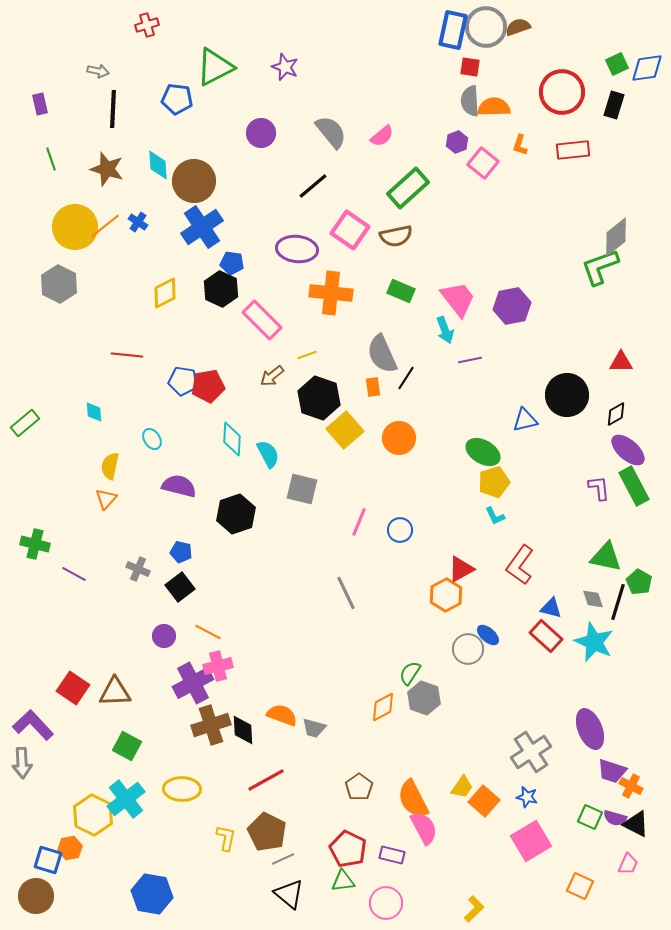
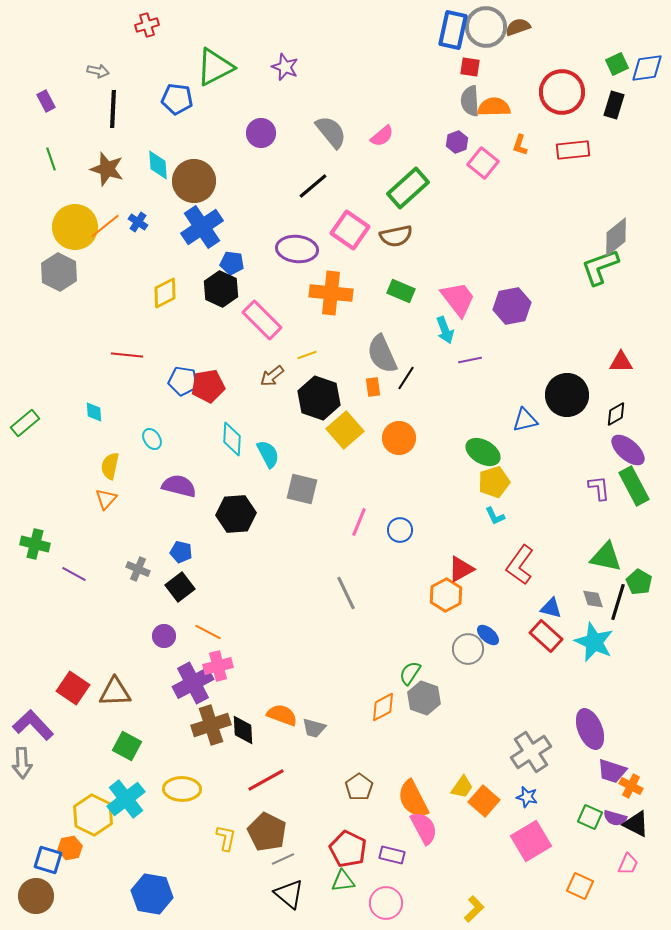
purple rectangle at (40, 104): moved 6 px right, 3 px up; rotated 15 degrees counterclockwise
gray hexagon at (59, 284): moved 12 px up
black hexagon at (236, 514): rotated 15 degrees clockwise
